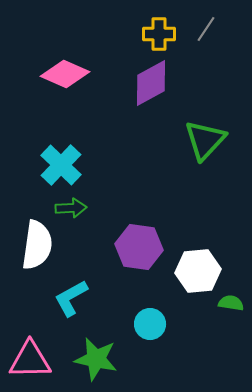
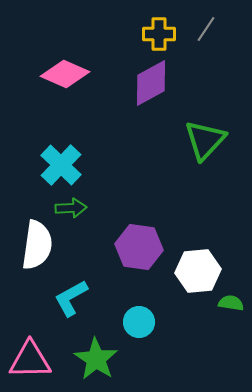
cyan circle: moved 11 px left, 2 px up
green star: rotated 21 degrees clockwise
